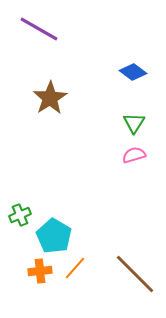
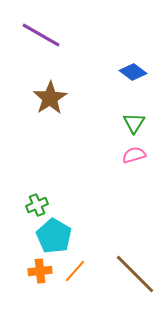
purple line: moved 2 px right, 6 px down
green cross: moved 17 px right, 10 px up
orange line: moved 3 px down
